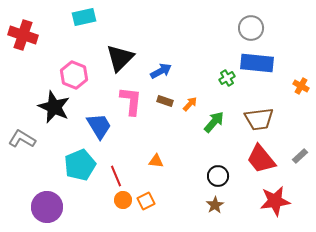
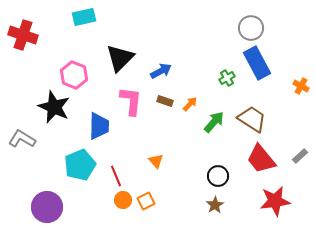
blue rectangle: rotated 56 degrees clockwise
brown trapezoid: moved 7 px left; rotated 140 degrees counterclockwise
blue trapezoid: rotated 32 degrees clockwise
orange triangle: rotated 42 degrees clockwise
